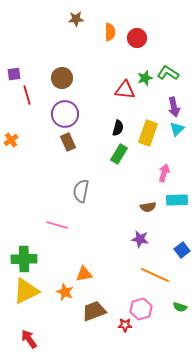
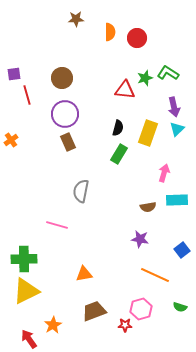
orange star: moved 12 px left, 33 px down; rotated 18 degrees clockwise
